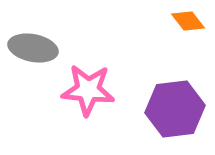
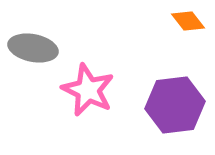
pink star: rotated 20 degrees clockwise
purple hexagon: moved 4 px up
